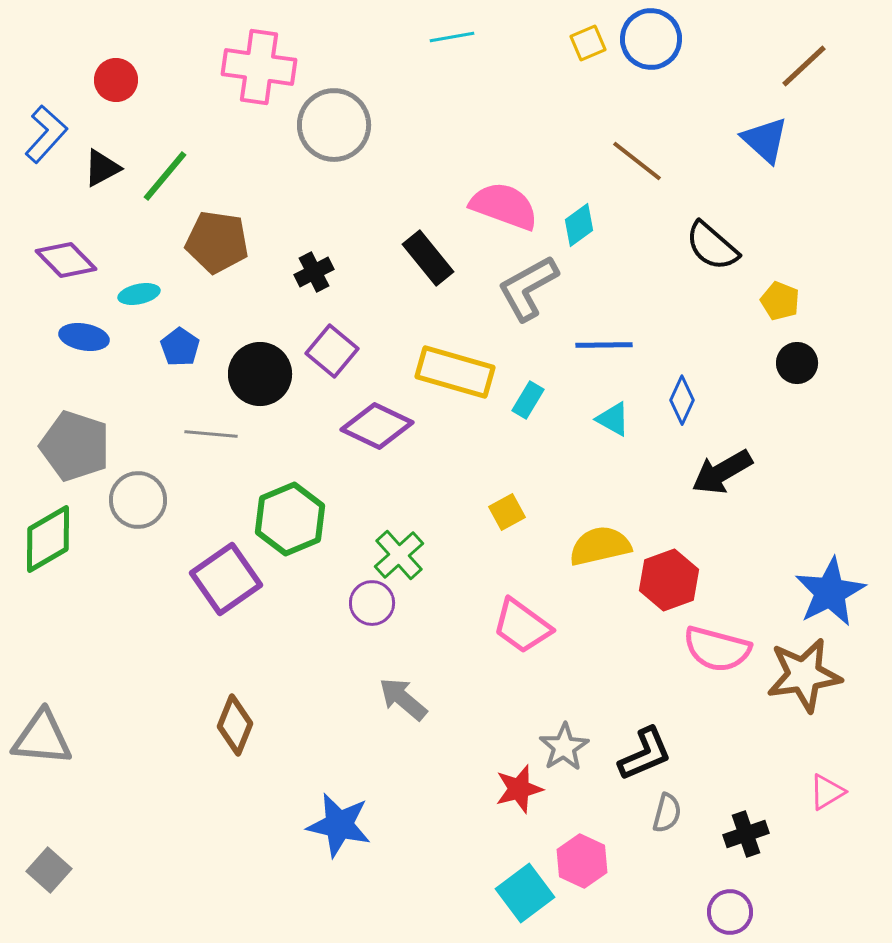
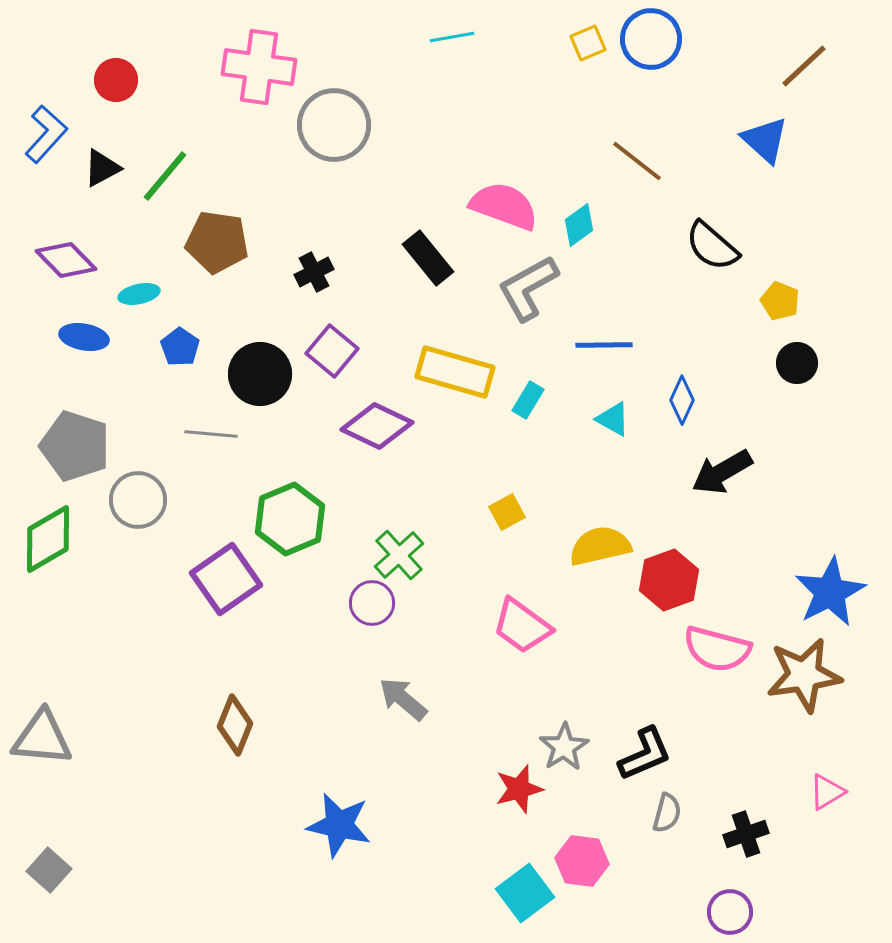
pink hexagon at (582, 861): rotated 18 degrees counterclockwise
